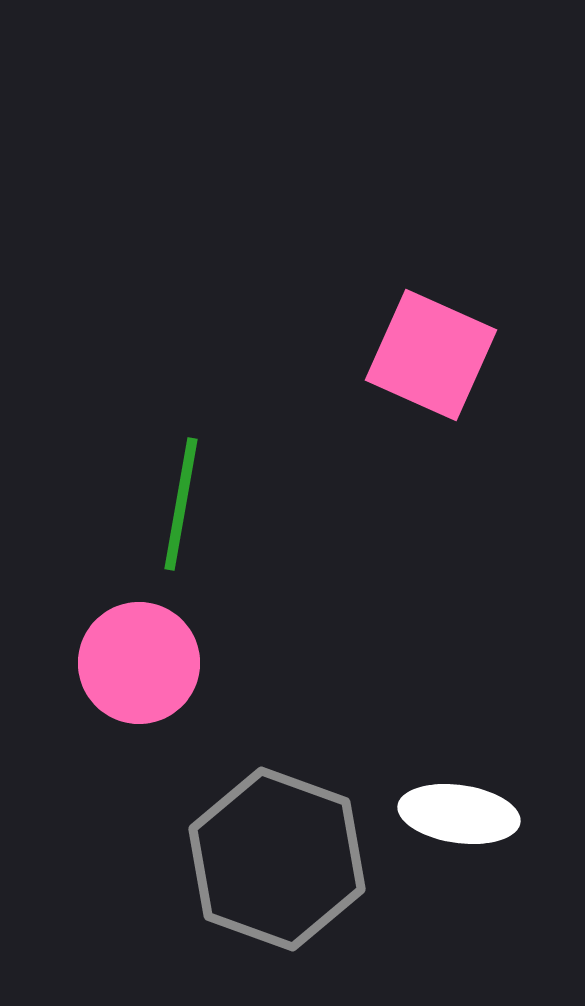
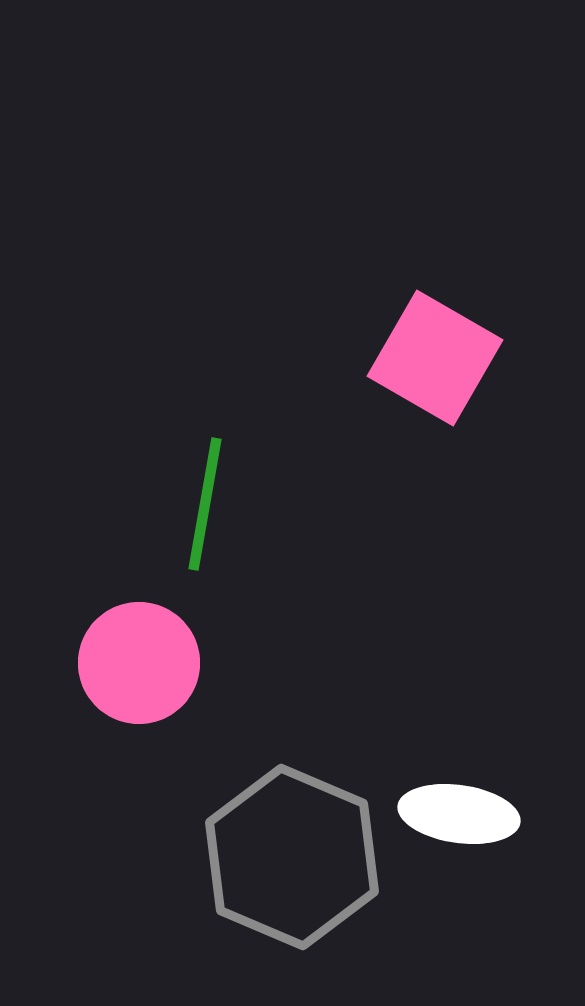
pink square: moved 4 px right, 3 px down; rotated 6 degrees clockwise
green line: moved 24 px right
gray hexagon: moved 15 px right, 2 px up; rotated 3 degrees clockwise
